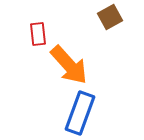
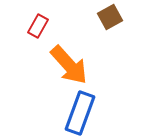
red rectangle: moved 8 px up; rotated 35 degrees clockwise
